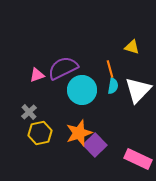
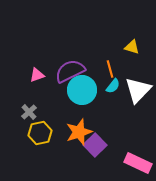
purple semicircle: moved 7 px right, 3 px down
cyan semicircle: rotated 28 degrees clockwise
orange star: moved 1 px up
pink rectangle: moved 4 px down
